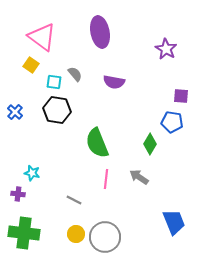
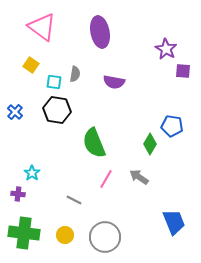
pink triangle: moved 10 px up
gray semicircle: rotated 49 degrees clockwise
purple square: moved 2 px right, 25 px up
blue pentagon: moved 4 px down
green semicircle: moved 3 px left
cyan star: rotated 21 degrees clockwise
pink line: rotated 24 degrees clockwise
yellow circle: moved 11 px left, 1 px down
